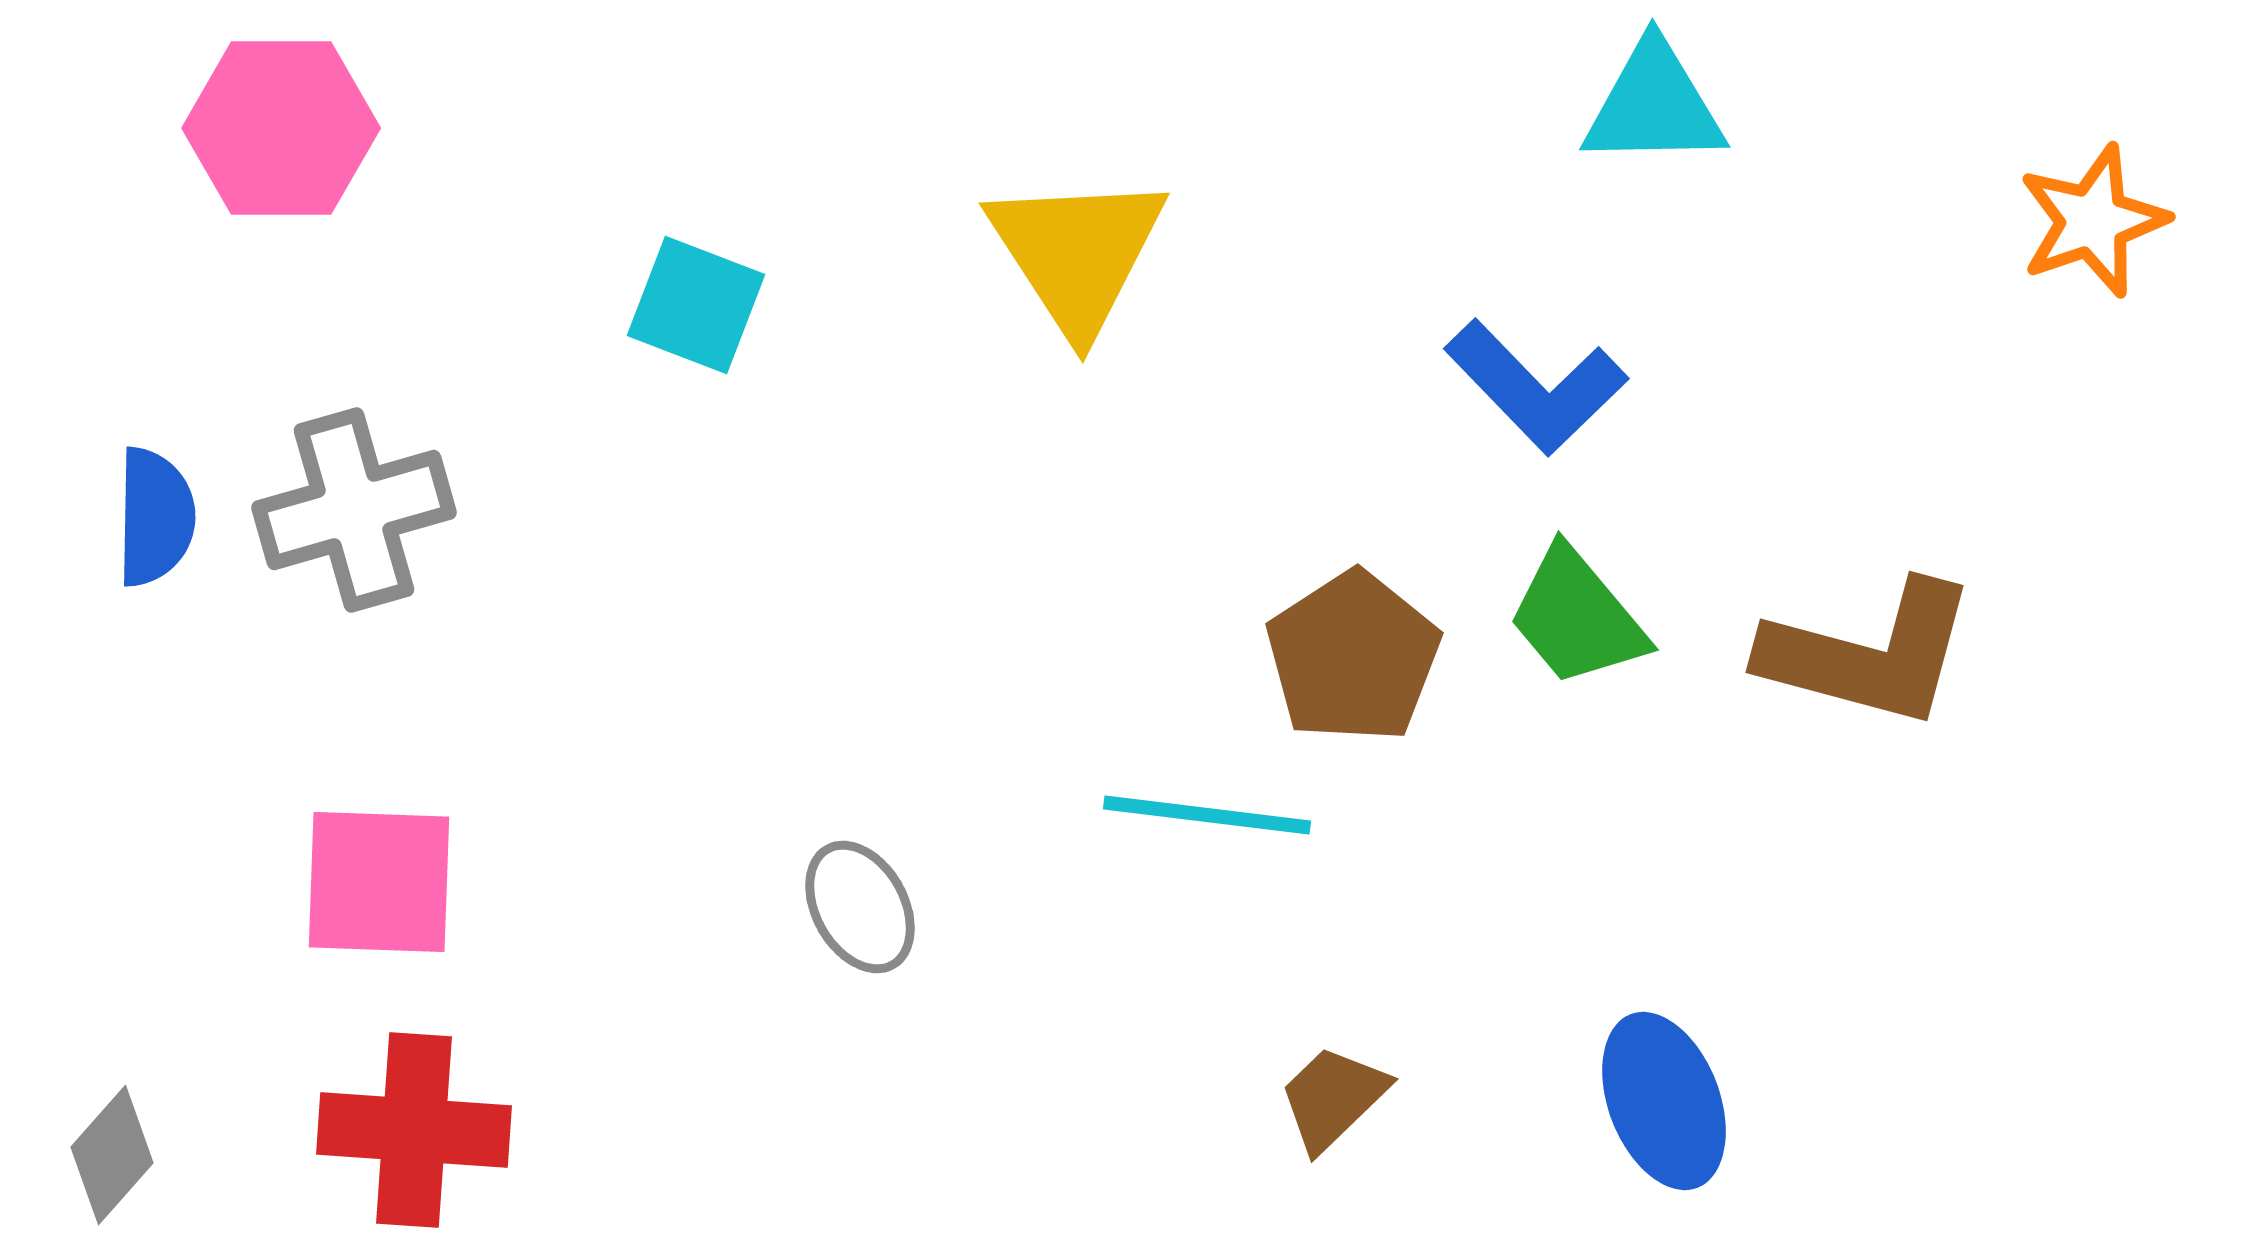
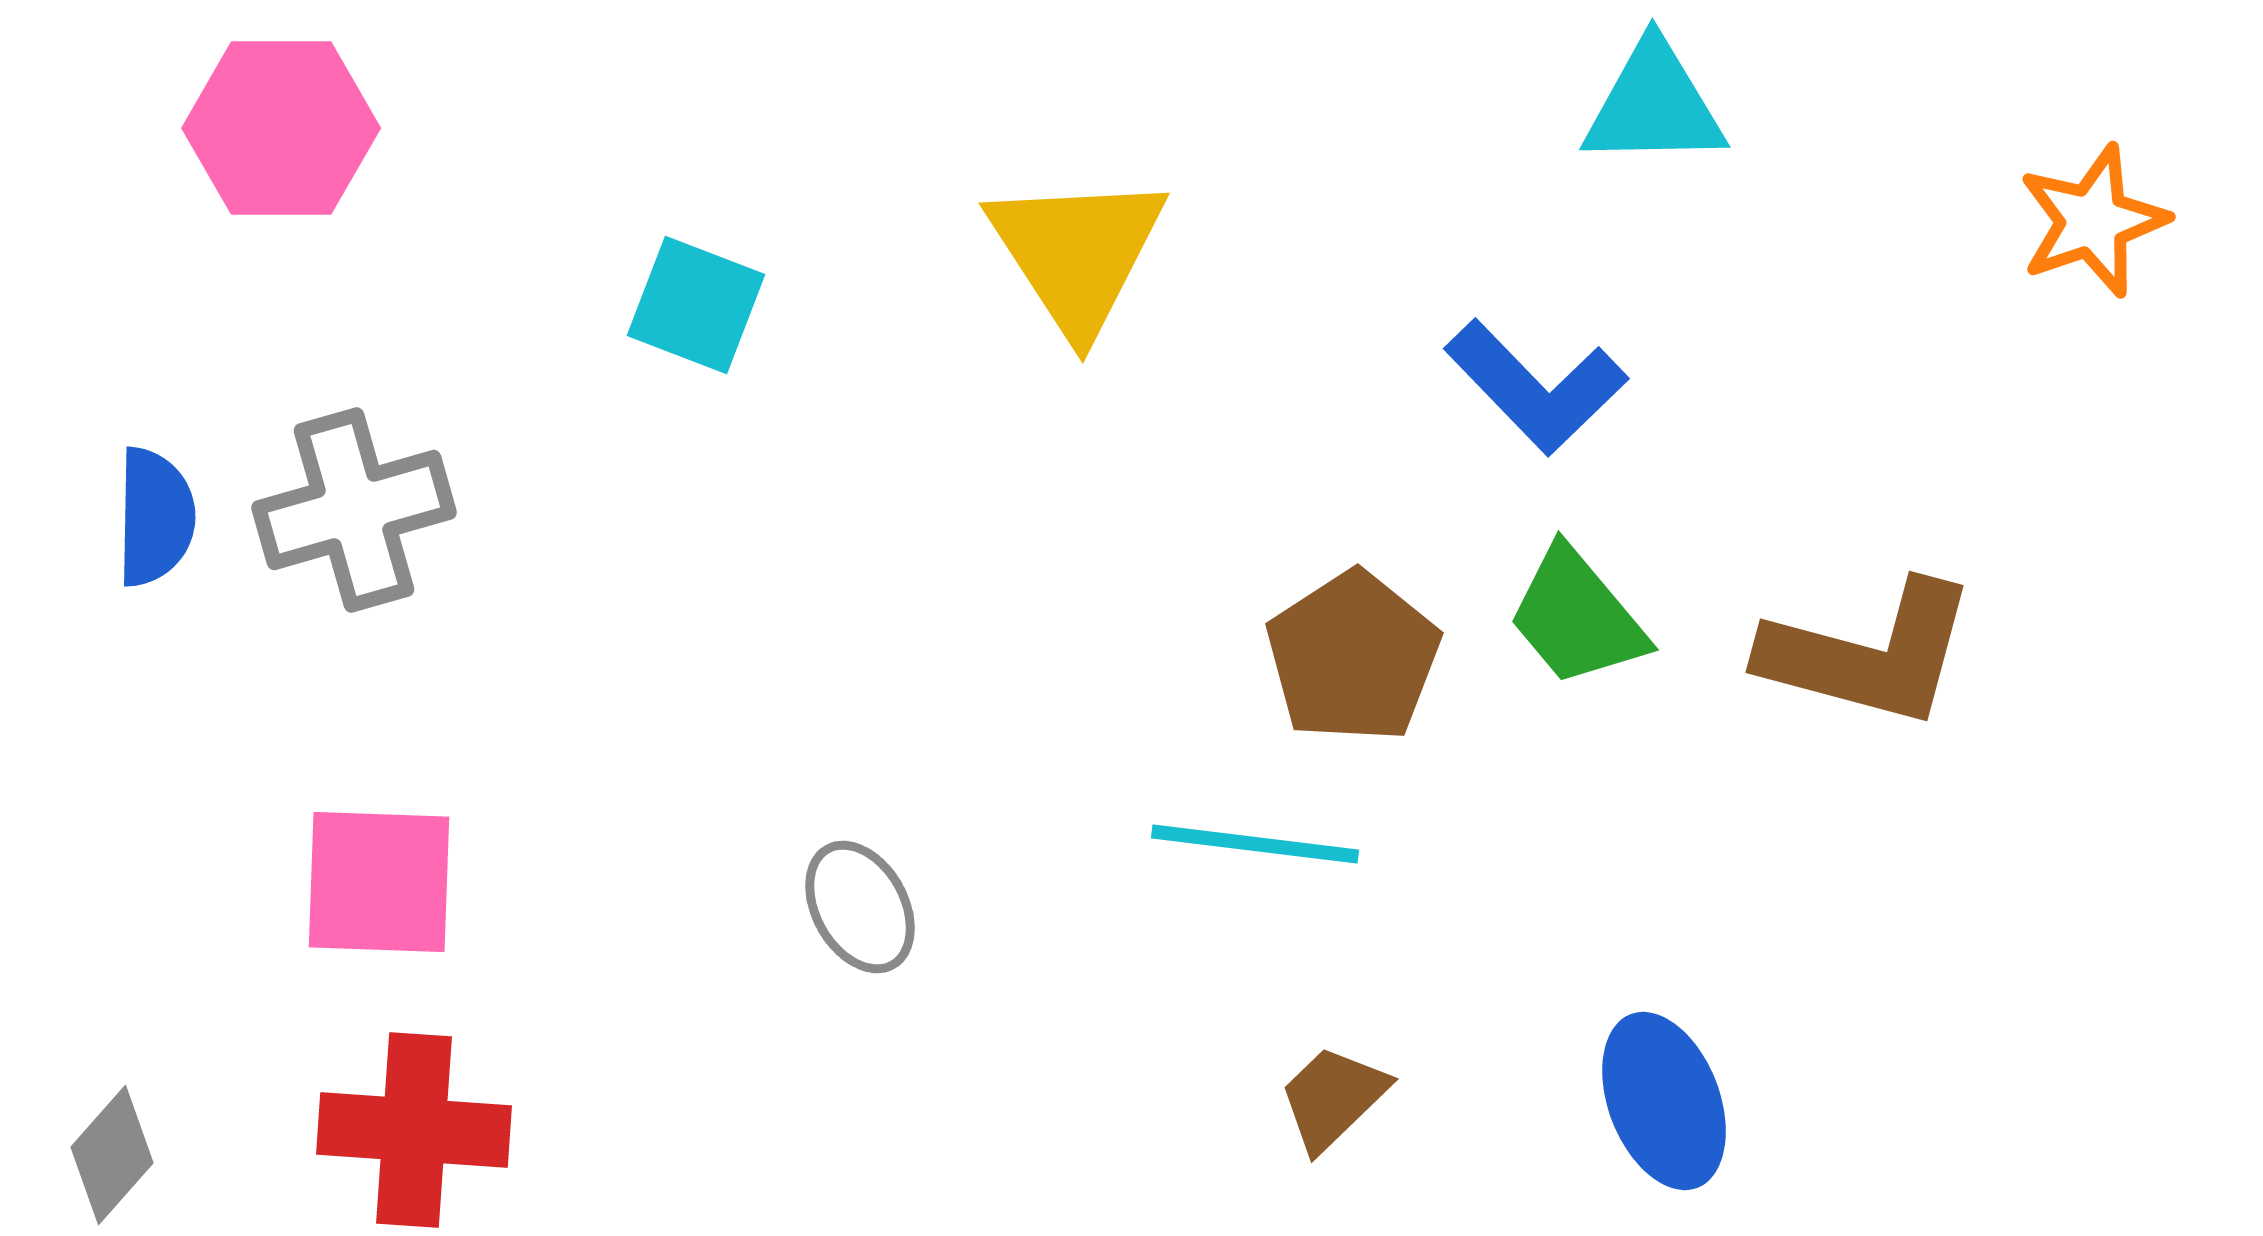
cyan line: moved 48 px right, 29 px down
